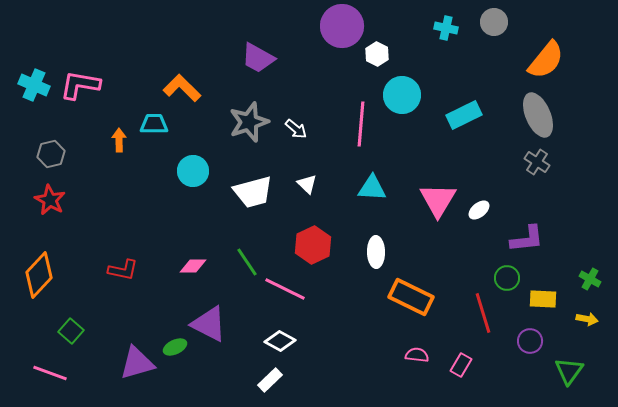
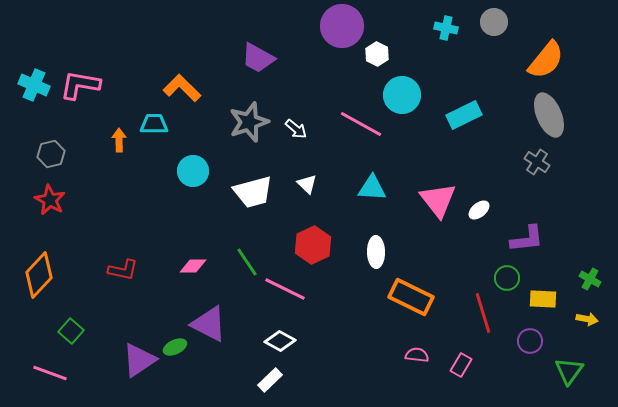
gray ellipse at (538, 115): moved 11 px right
pink line at (361, 124): rotated 66 degrees counterclockwise
pink triangle at (438, 200): rotated 9 degrees counterclockwise
purple triangle at (137, 363): moved 2 px right, 3 px up; rotated 18 degrees counterclockwise
